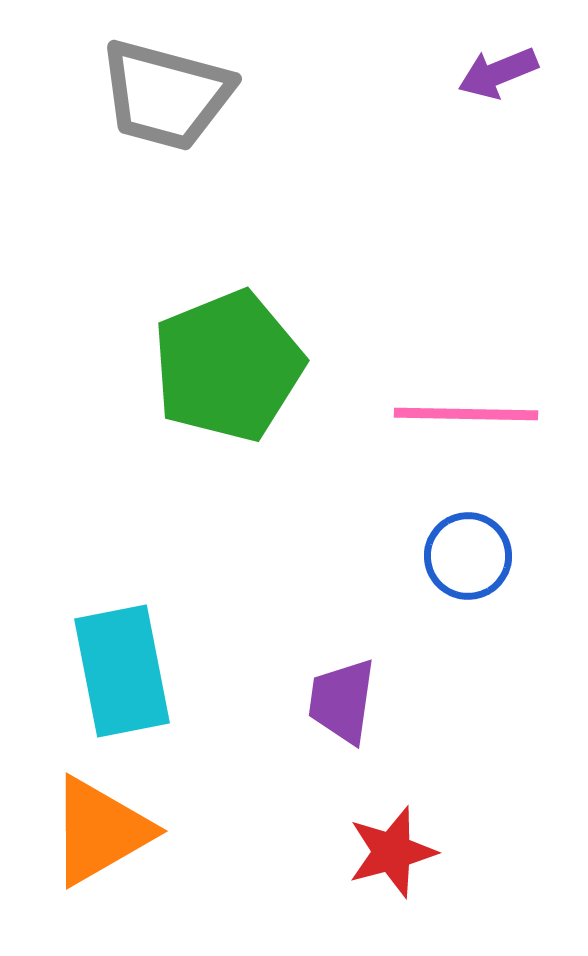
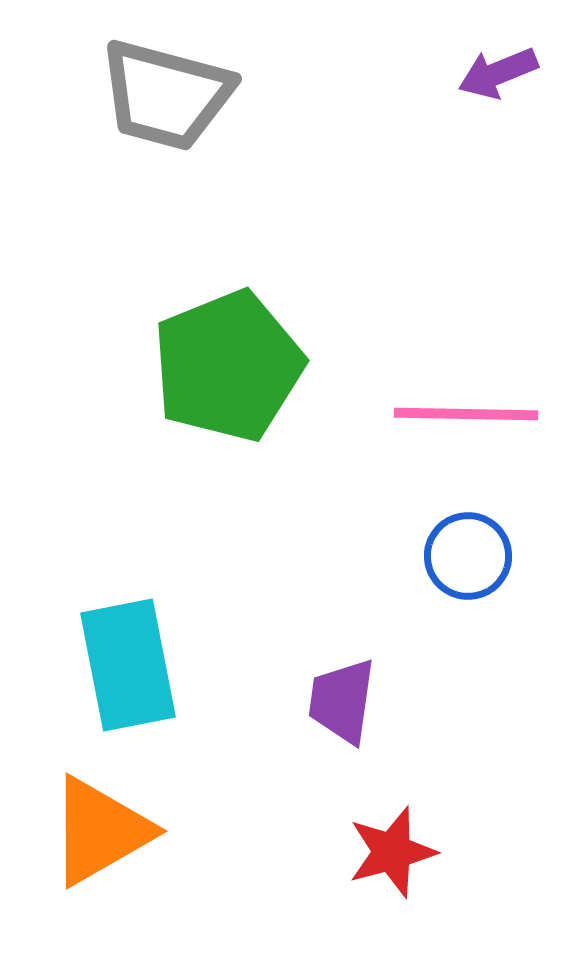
cyan rectangle: moved 6 px right, 6 px up
